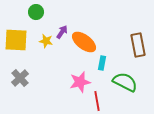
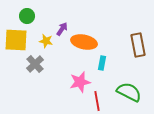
green circle: moved 9 px left, 4 px down
purple arrow: moved 3 px up
orange ellipse: rotated 25 degrees counterclockwise
gray cross: moved 15 px right, 14 px up
green semicircle: moved 4 px right, 10 px down
